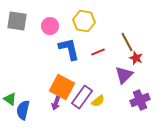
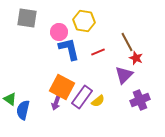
gray square: moved 10 px right, 3 px up
pink circle: moved 9 px right, 6 px down
